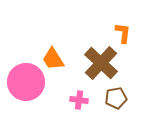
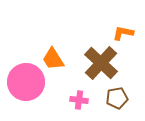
orange L-shape: rotated 85 degrees counterclockwise
brown pentagon: moved 1 px right
